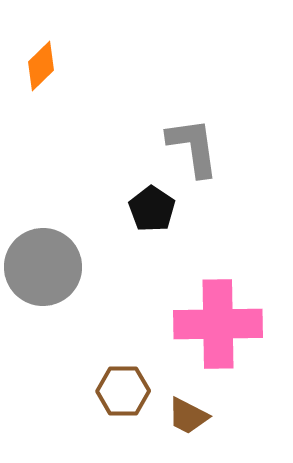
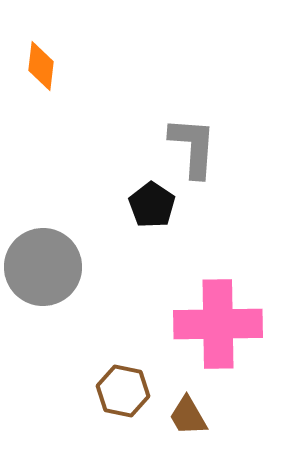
orange diamond: rotated 39 degrees counterclockwise
gray L-shape: rotated 12 degrees clockwise
black pentagon: moved 4 px up
brown hexagon: rotated 12 degrees clockwise
brown trapezoid: rotated 33 degrees clockwise
